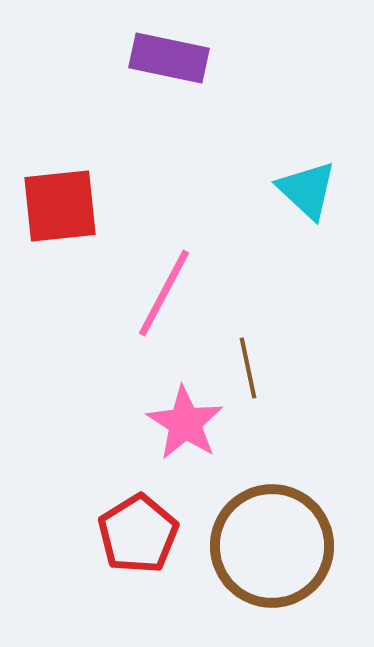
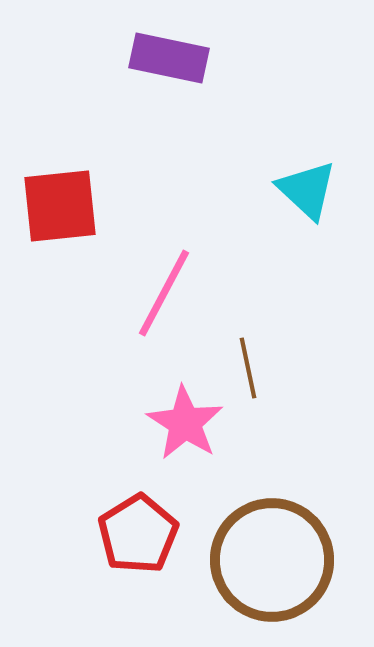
brown circle: moved 14 px down
